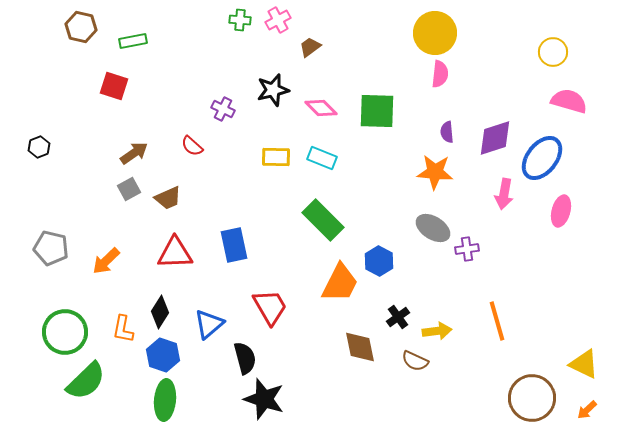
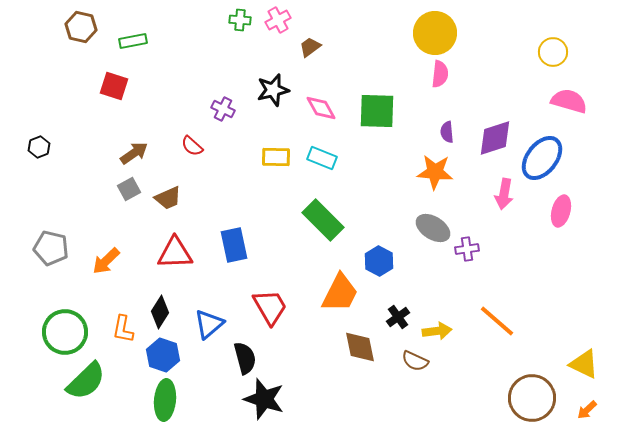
pink diamond at (321, 108): rotated 16 degrees clockwise
orange trapezoid at (340, 283): moved 10 px down
orange line at (497, 321): rotated 33 degrees counterclockwise
